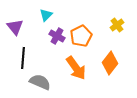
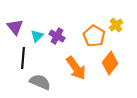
cyan triangle: moved 9 px left, 21 px down
yellow cross: moved 1 px left
orange pentagon: moved 13 px right; rotated 15 degrees counterclockwise
